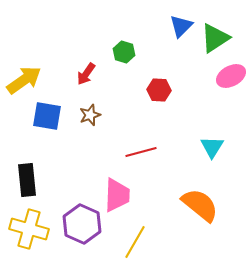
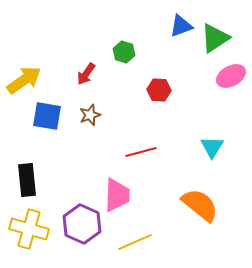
blue triangle: rotated 25 degrees clockwise
yellow line: rotated 36 degrees clockwise
